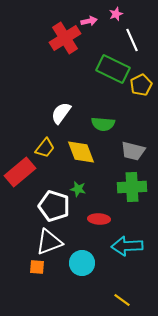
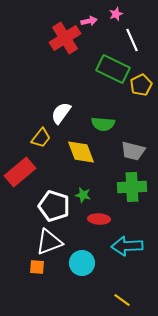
yellow trapezoid: moved 4 px left, 10 px up
green star: moved 5 px right, 6 px down
